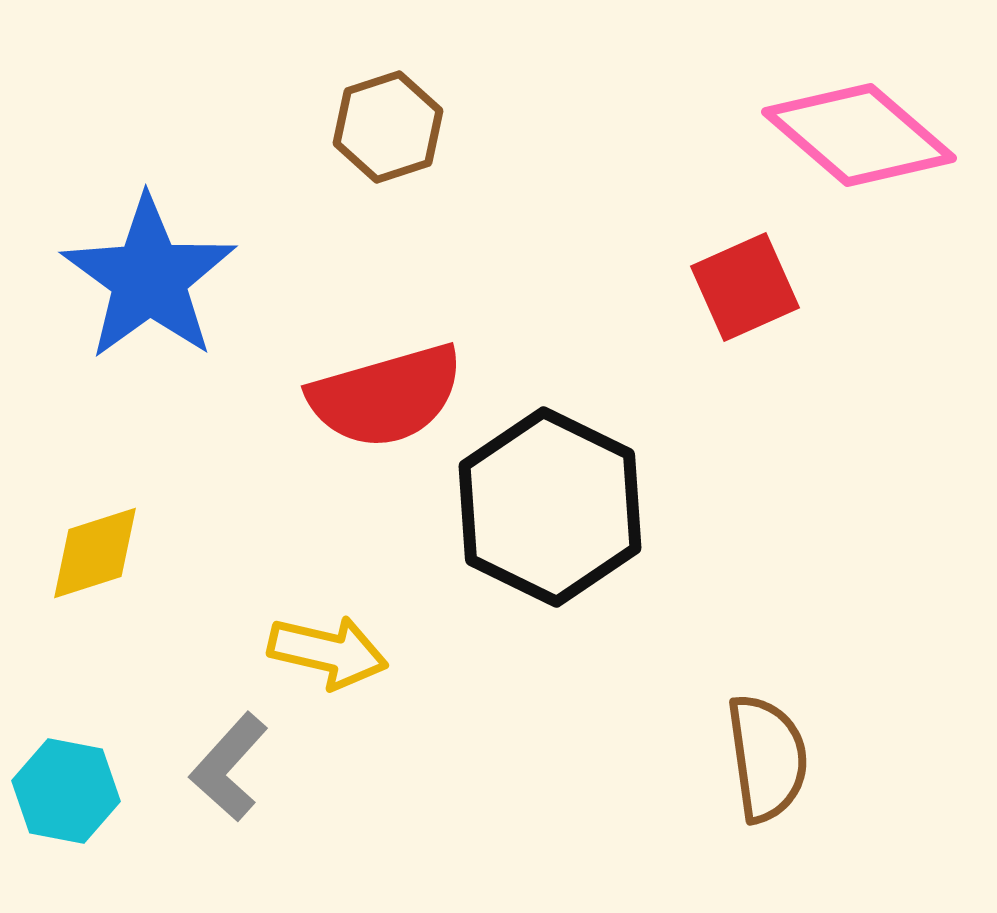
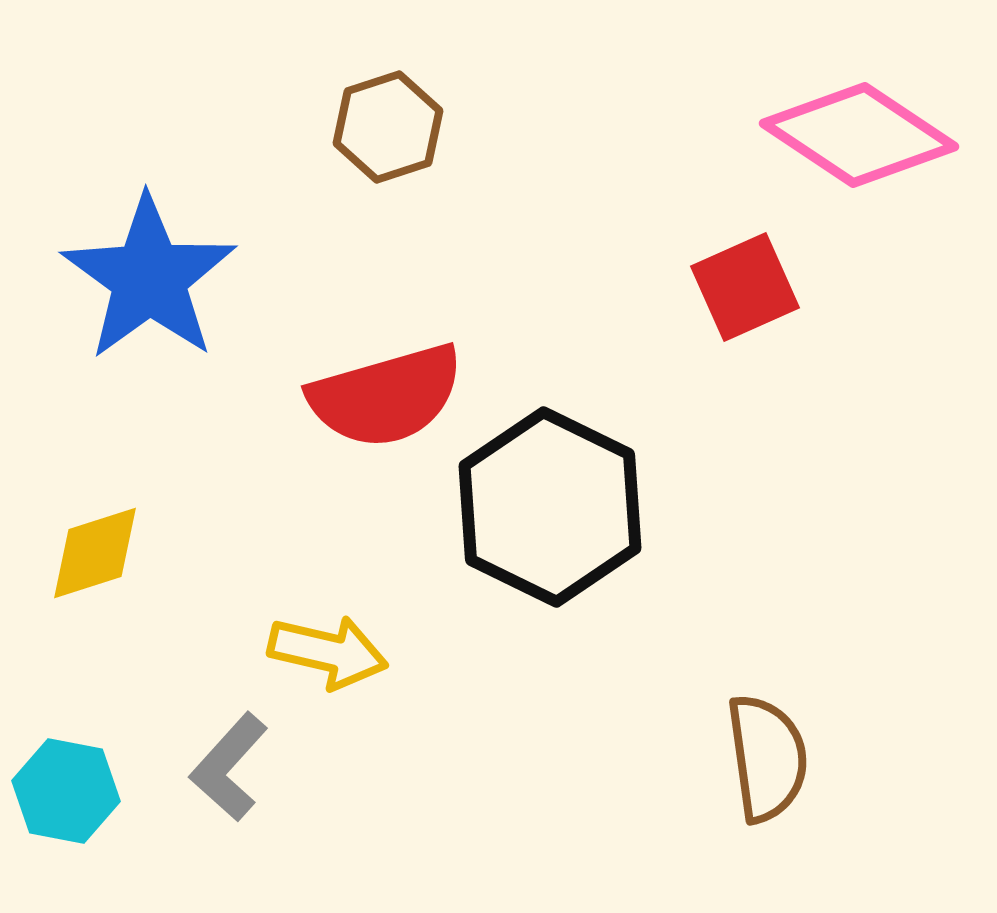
pink diamond: rotated 7 degrees counterclockwise
